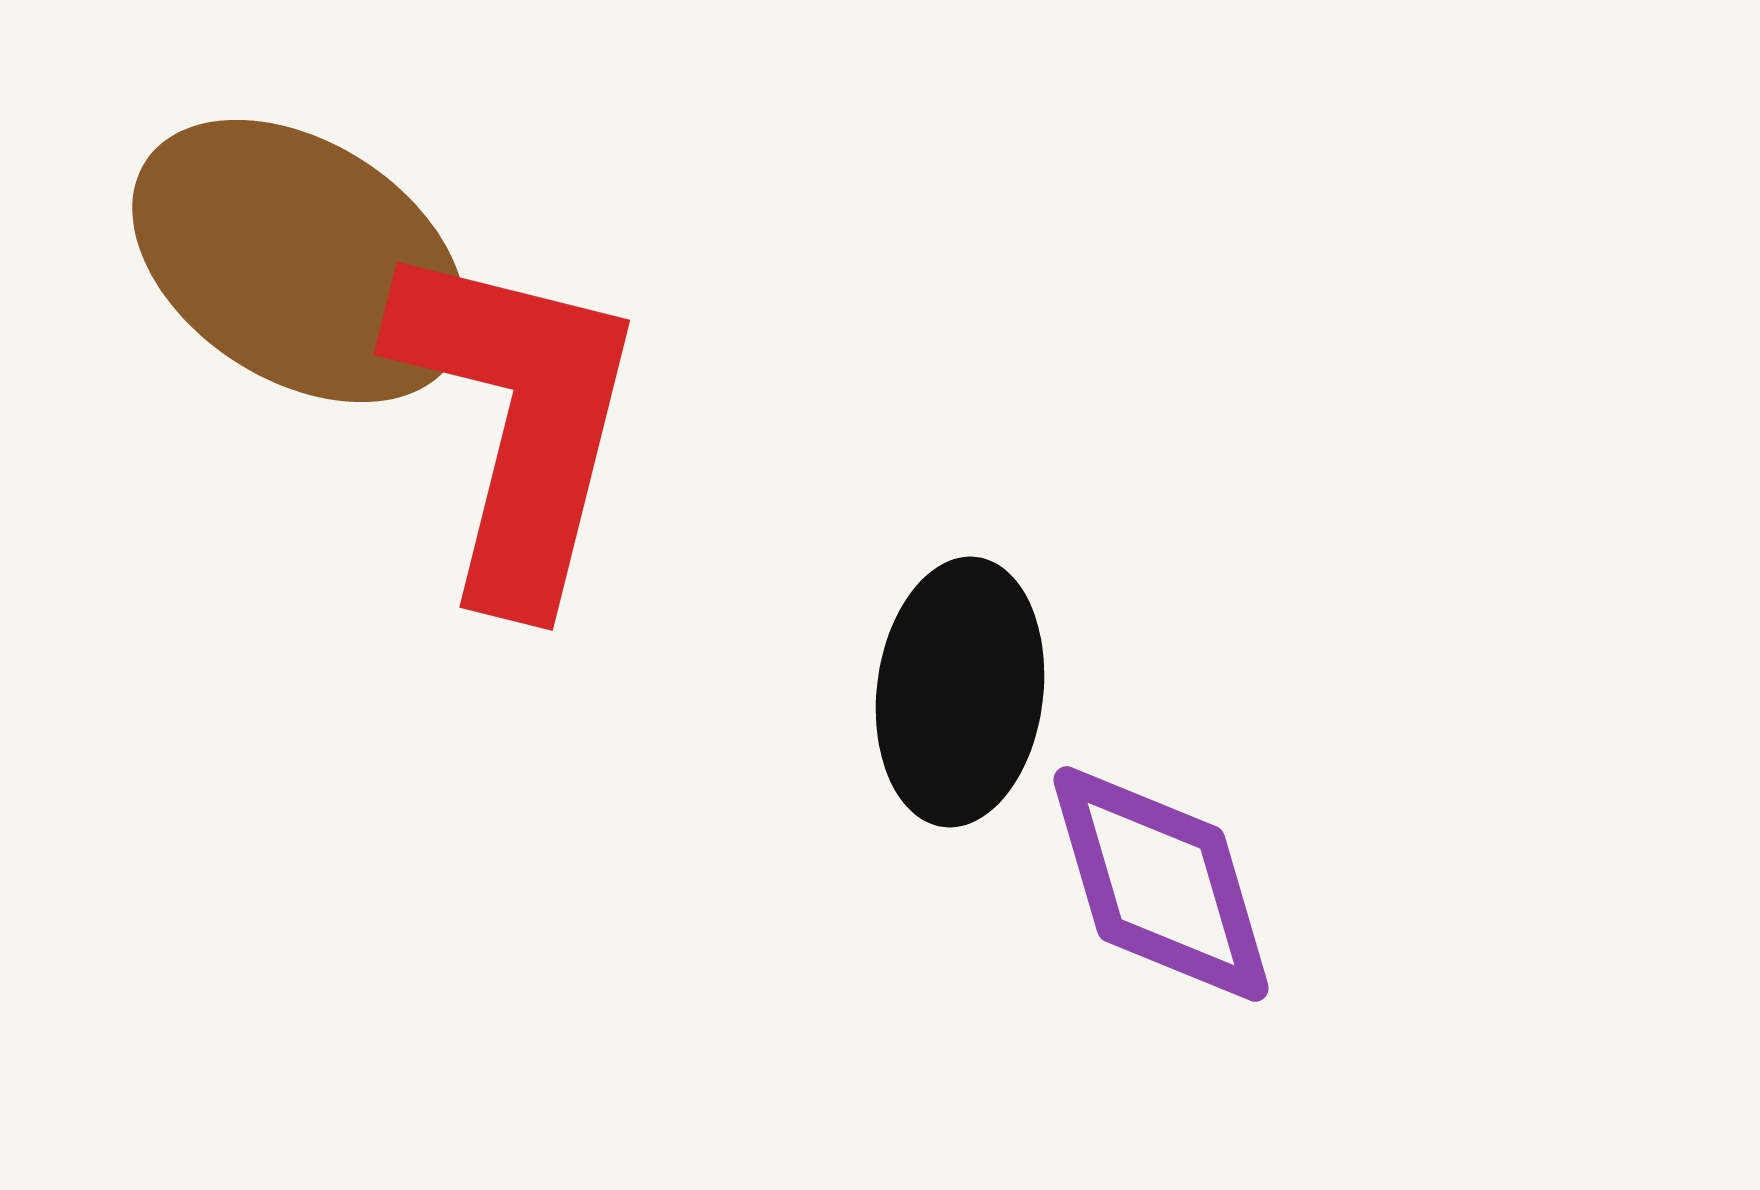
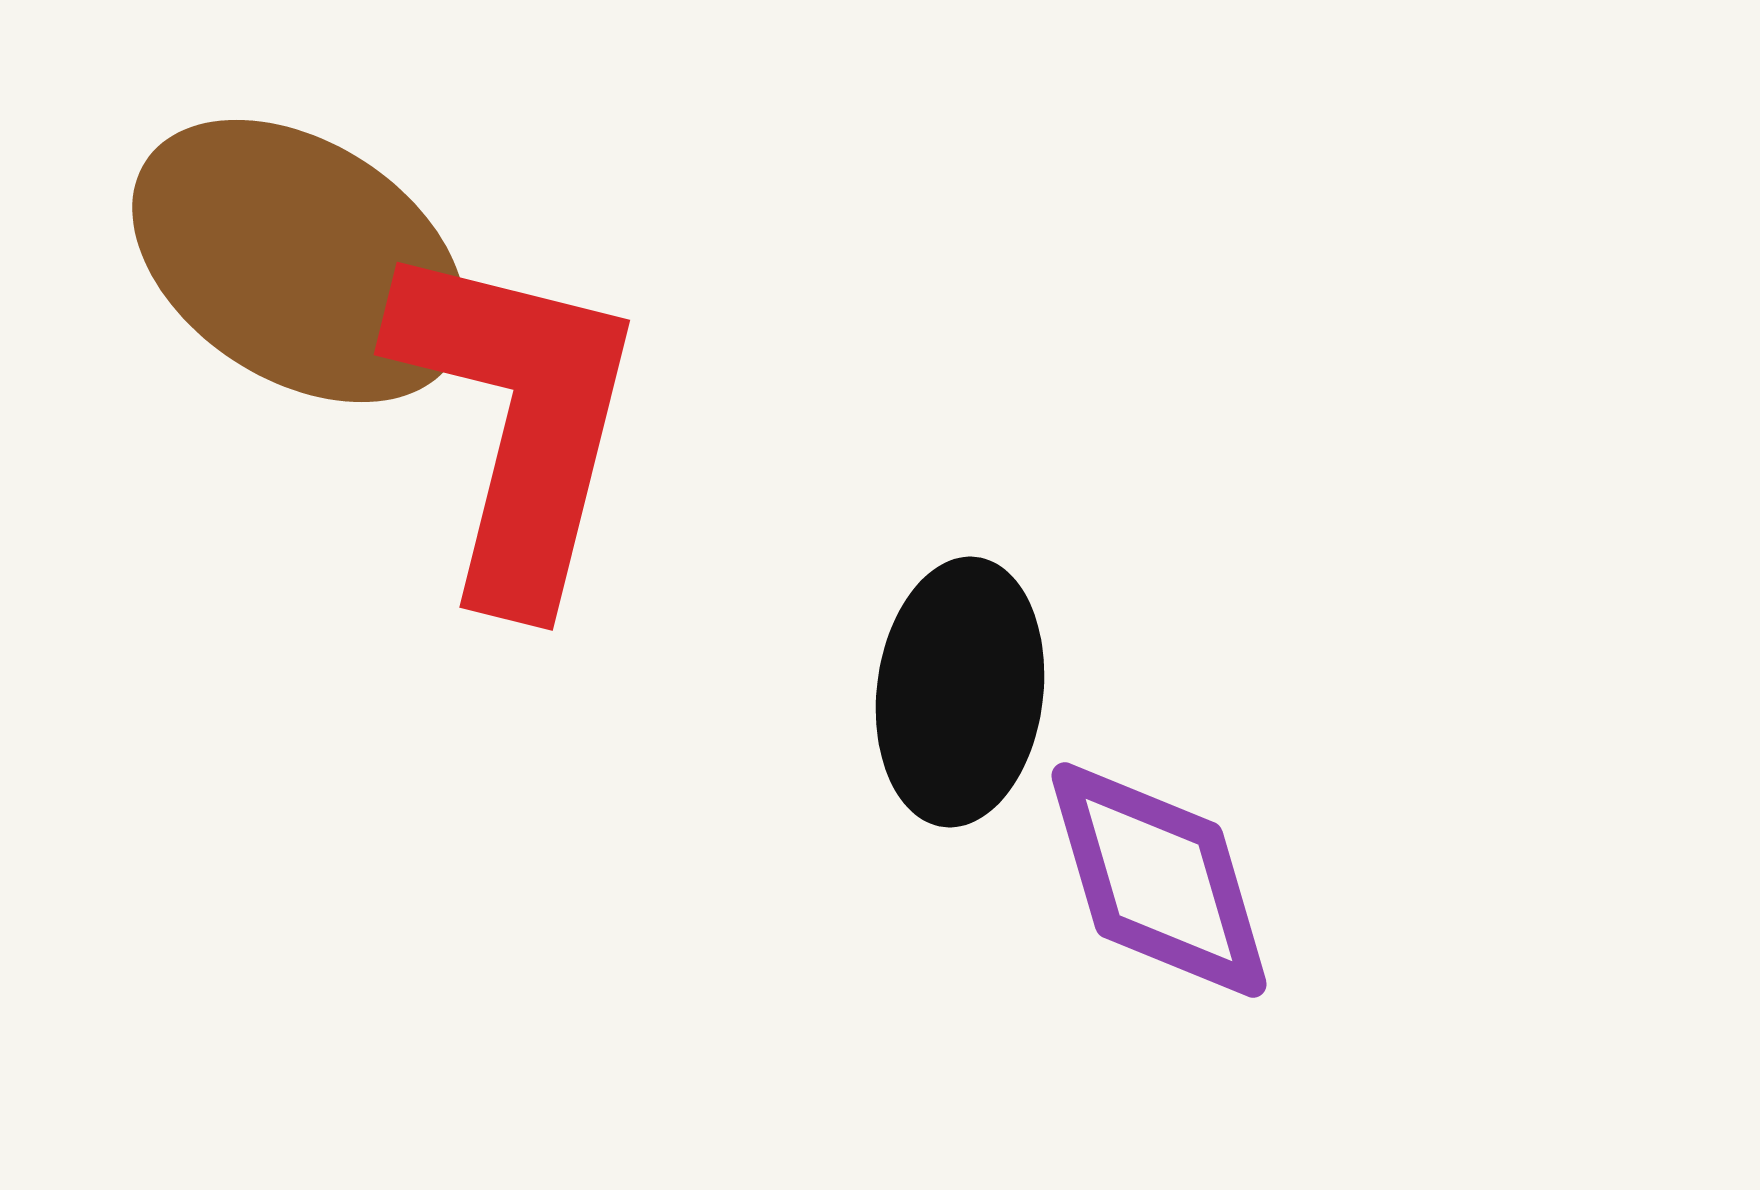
purple diamond: moved 2 px left, 4 px up
